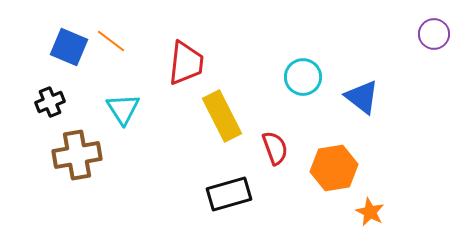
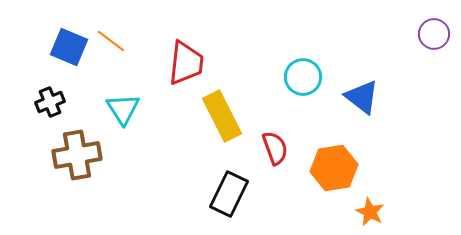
black rectangle: rotated 48 degrees counterclockwise
